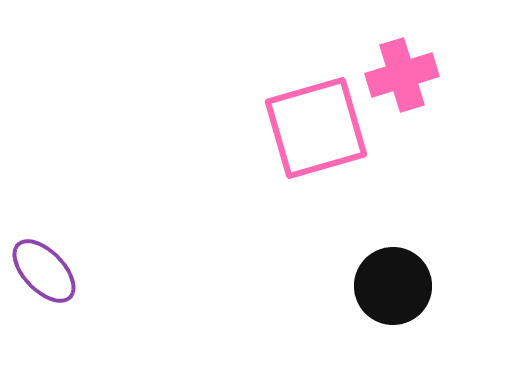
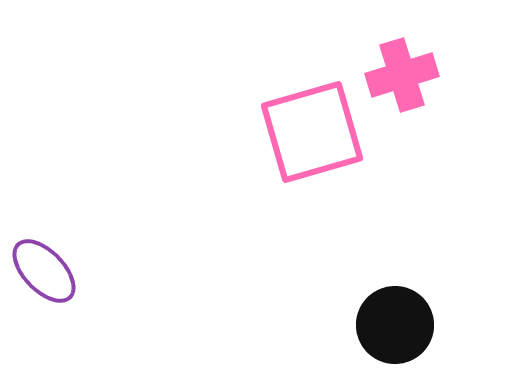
pink square: moved 4 px left, 4 px down
black circle: moved 2 px right, 39 px down
